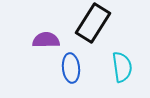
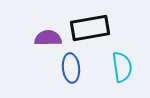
black rectangle: moved 3 px left, 5 px down; rotated 48 degrees clockwise
purple semicircle: moved 2 px right, 2 px up
